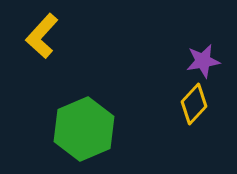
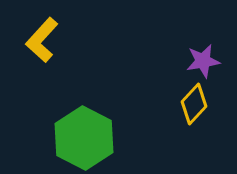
yellow L-shape: moved 4 px down
green hexagon: moved 9 px down; rotated 10 degrees counterclockwise
